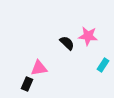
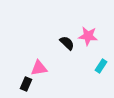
cyan rectangle: moved 2 px left, 1 px down
black rectangle: moved 1 px left
